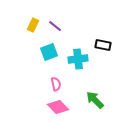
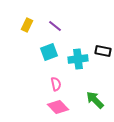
yellow rectangle: moved 6 px left
black rectangle: moved 6 px down
